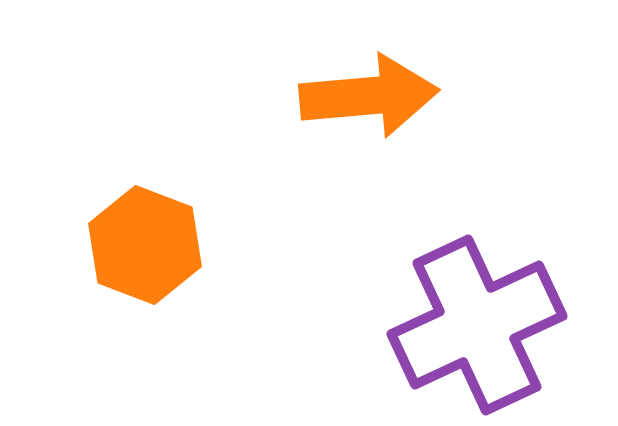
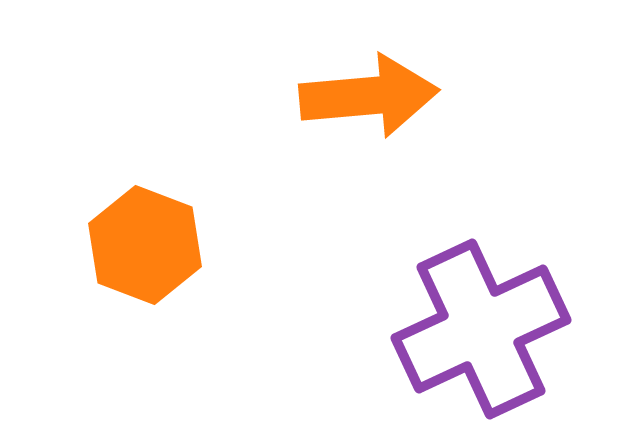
purple cross: moved 4 px right, 4 px down
